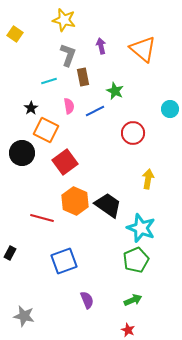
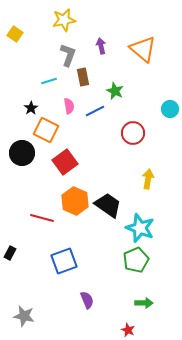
yellow star: rotated 25 degrees counterclockwise
cyan star: moved 1 px left
green arrow: moved 11 px right, 3 px down; rotated 24 degrees clockwise
